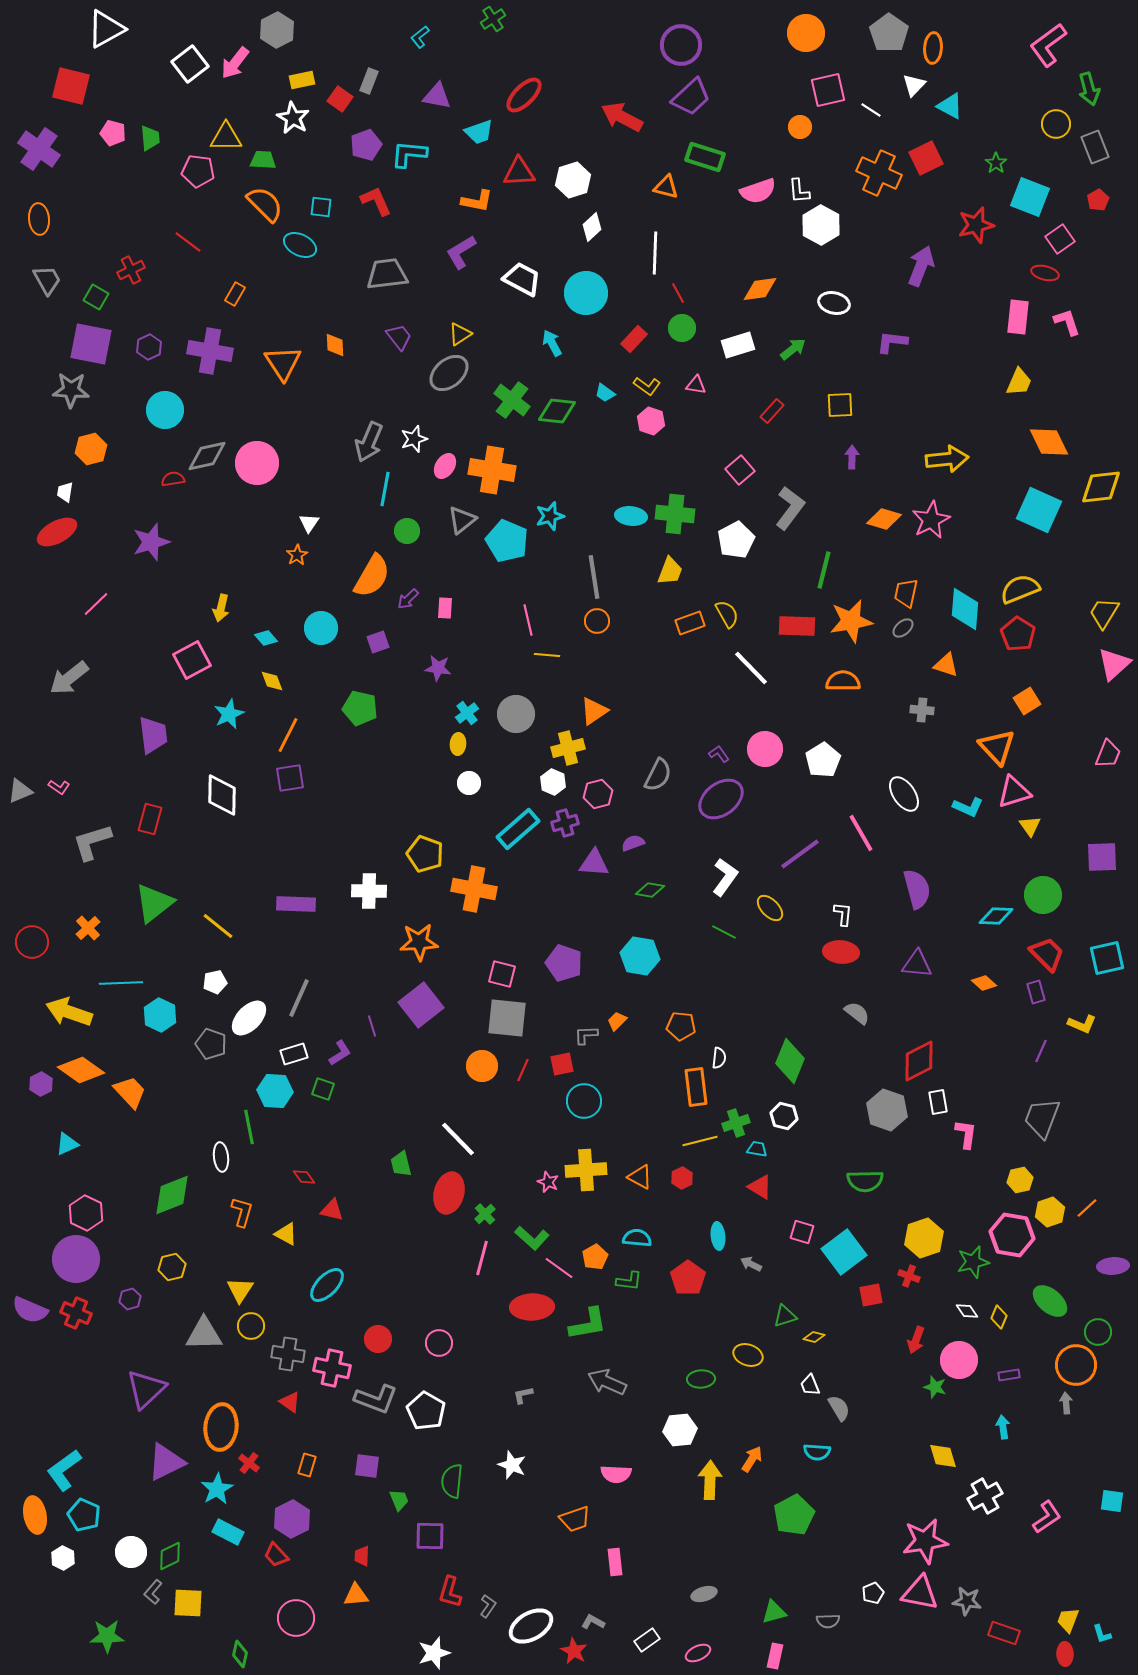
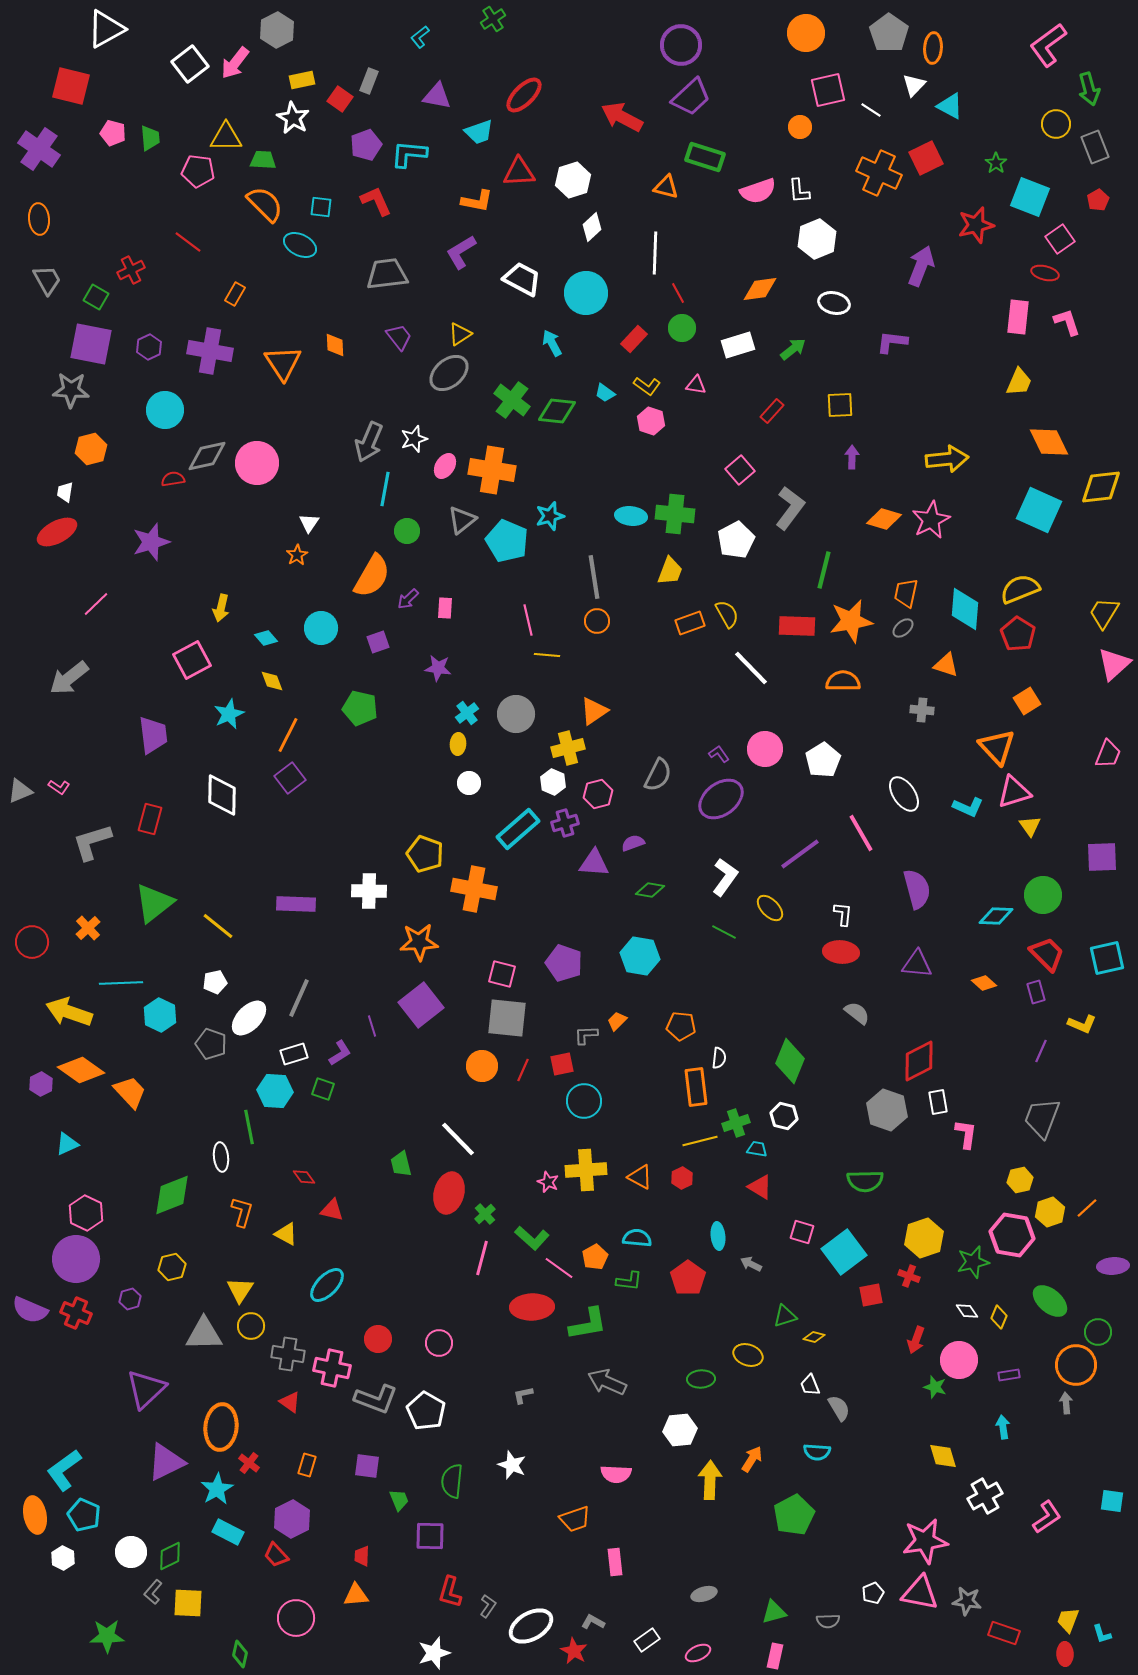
white hexagon at (821, 225): moved 4 px left, 14 px down; rotated 9 degrees clockwise
purple square at (290, 778): rotated 28 degrees counterclockwise
